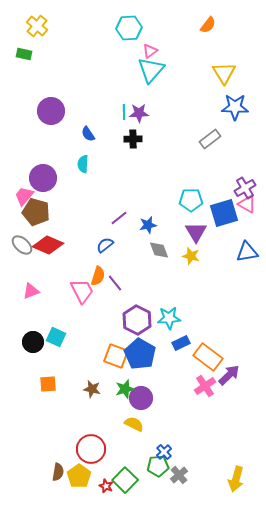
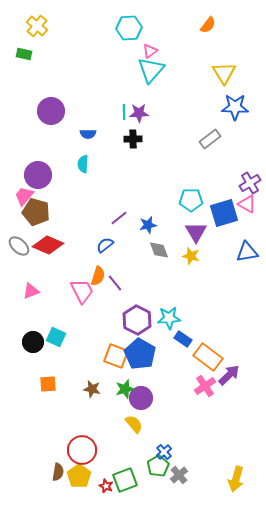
blue semicircle at (88, 134): rotated 56 degrees counterclockwise
purple circle at (43, 178): moved 5 px left, 3 px up
purple cross at (245, 188): moved 5 px right, 5 px up
gray ellipse at (22, 245): moved 3 px left, 1 px down
blue rectangle at (181, 343): moved 2 px right, 4 px up; rotated 60 degrees clockwise
yellow semicircle at (134, 424): rotated 24 degrees clockwise
red circle at (91, 449): moved 9 px left, 1 px down
green pentagon at (158, 466): rotated 25 degrees counterclockwise
green square at (125, 480): rotated 25 degrees clockwise
